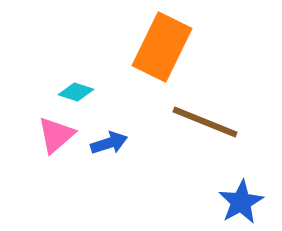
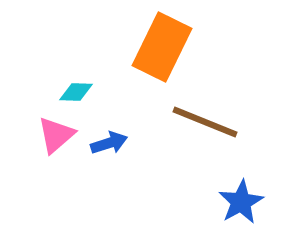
cyan diamond: rotated 16 degrees counterclockwise
